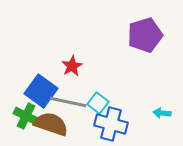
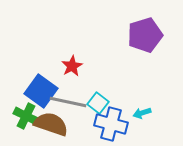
cyan arrow: moved 20 px left; rotated 24 degrees counterclockwise
